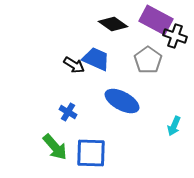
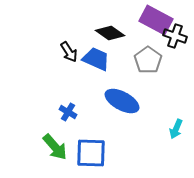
black diamond: moved 3 px left, 9 px down
black arrow: moved 5 px left, 13 px up; rotated 25 degrees clockwise
cyan arrow: moved 2 px right, 3 px down
